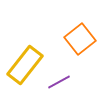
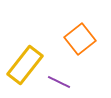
purple line: rotated 55 degrees clockwise
